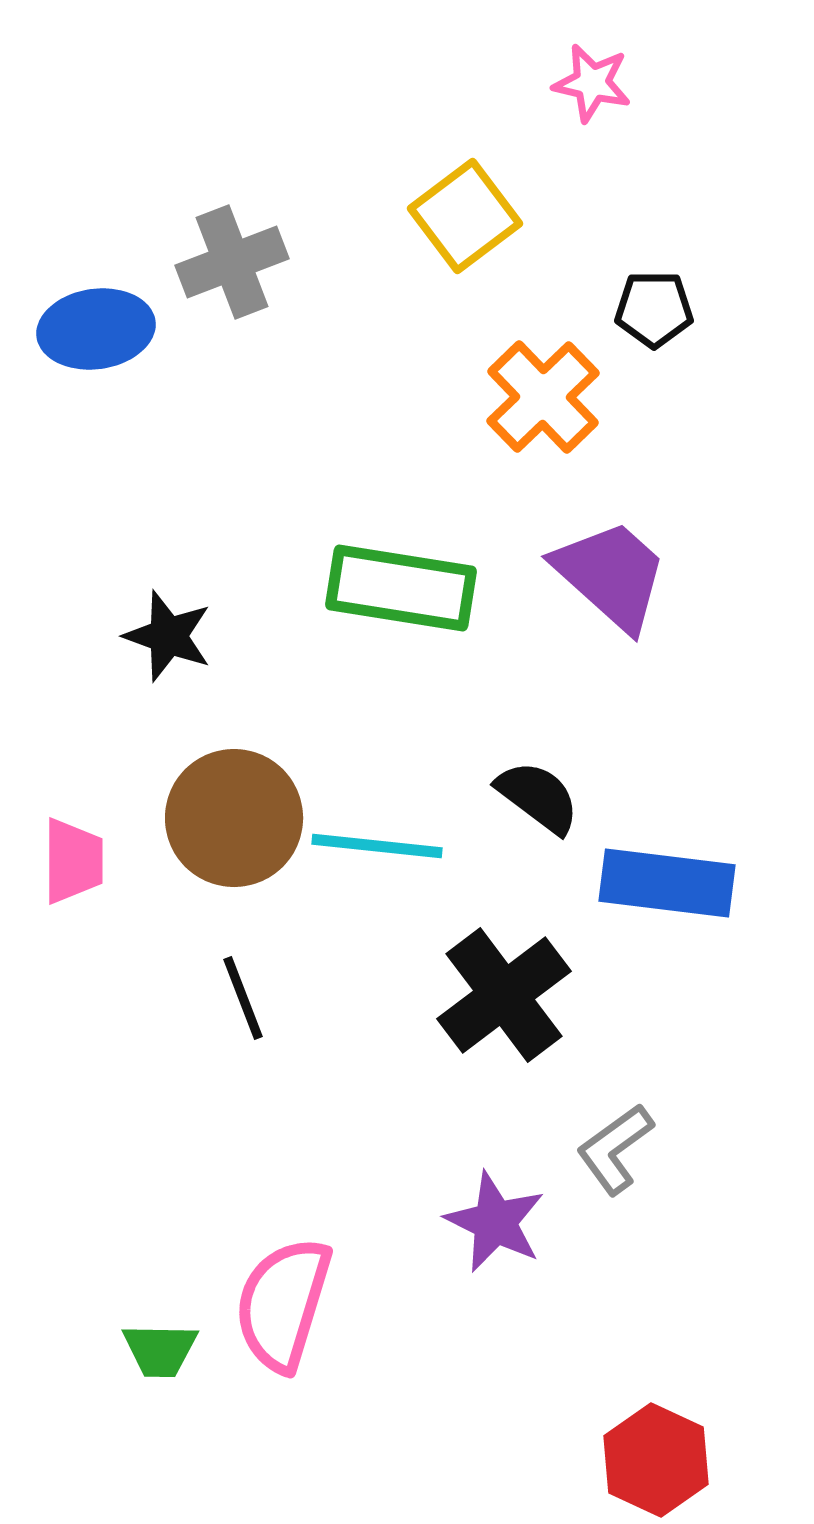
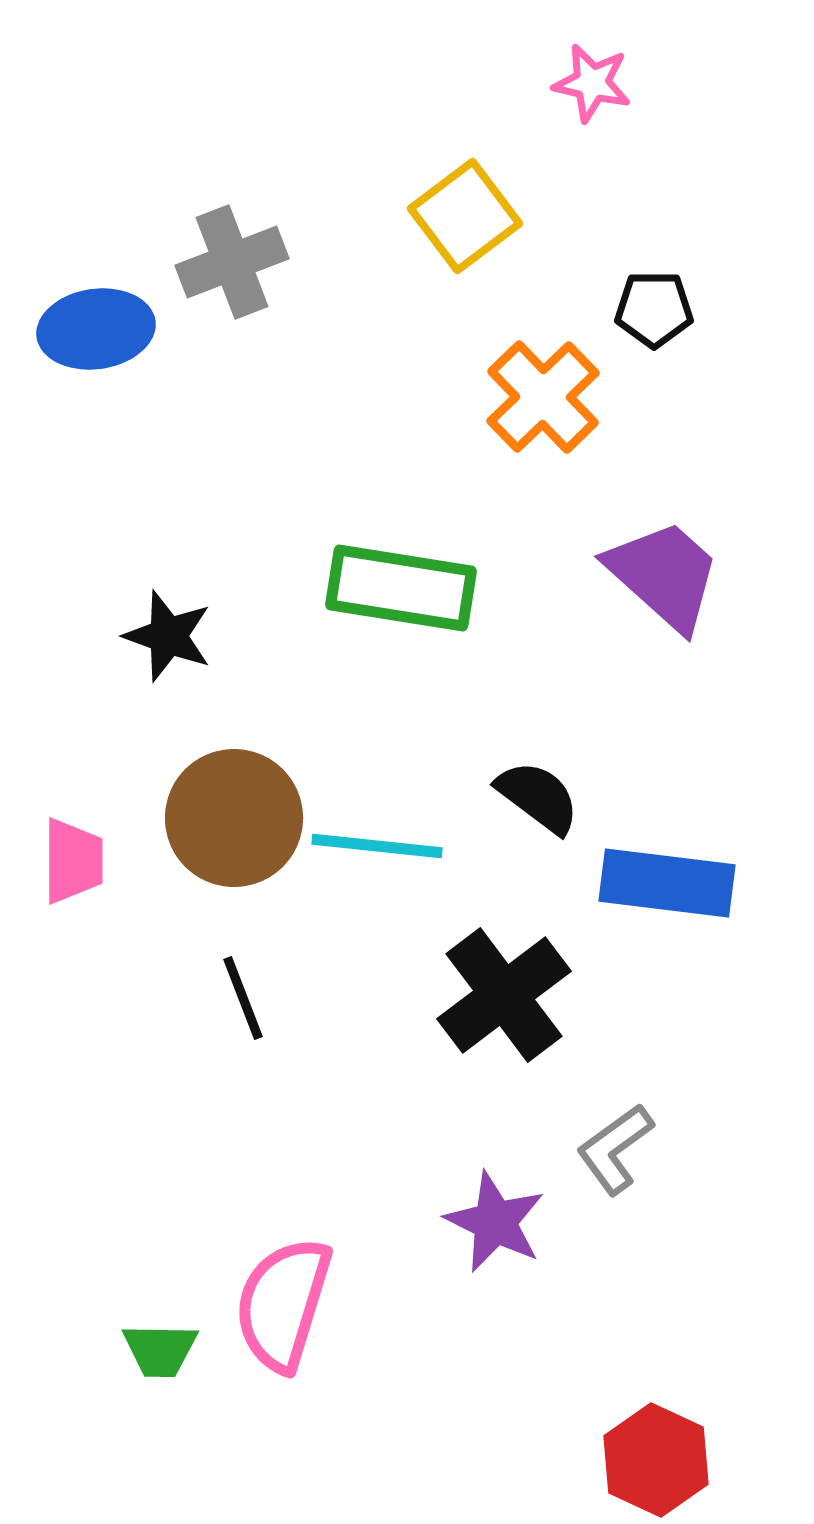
purple trapezoid: moved 53 px right
